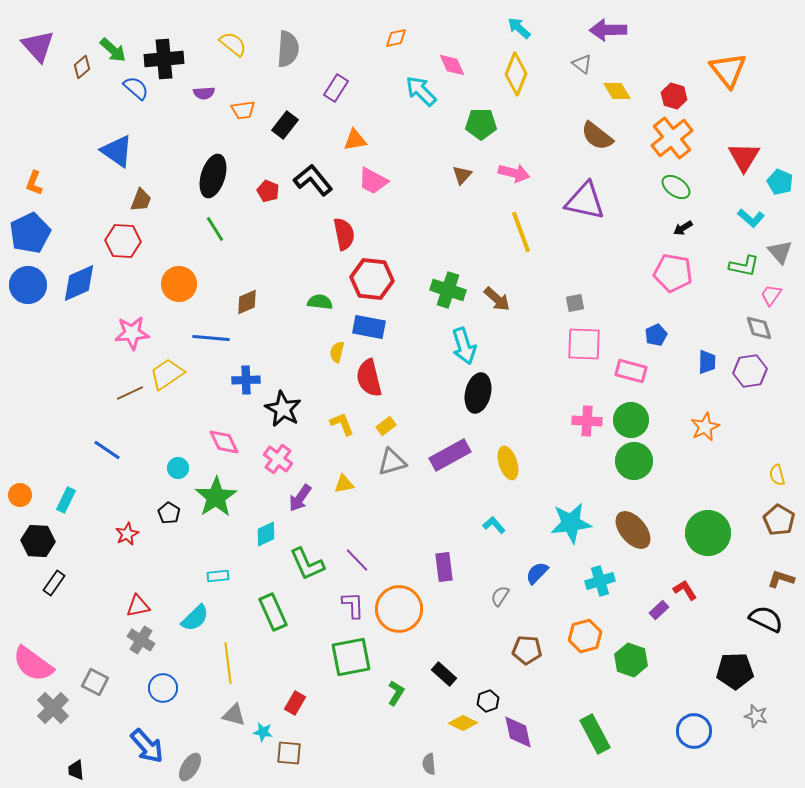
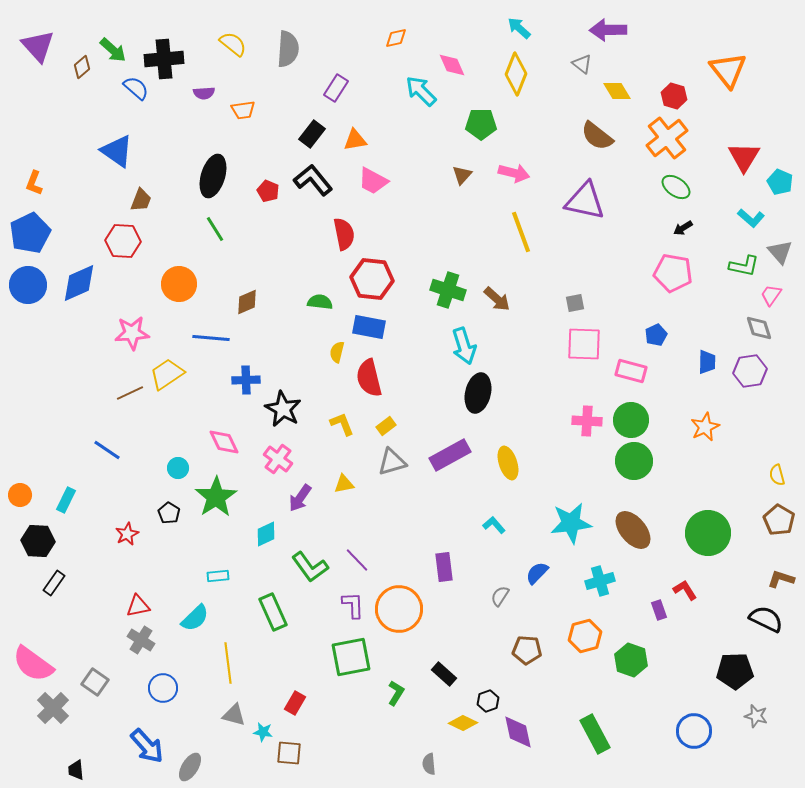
black rectangle at (285, 125): moved 27 px right, 9 px down
orange cross at (672, 138): moved 5 px left
green L-shape at (307, 564): moved 3 px right, 3 px down; rotated 12 degrees counterclockwise
purple rectangle at (659, 610): rotated 66 degrees counterclockwise
gray square at (95, 682): rotated 8 degrees clockwise
